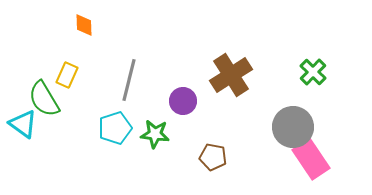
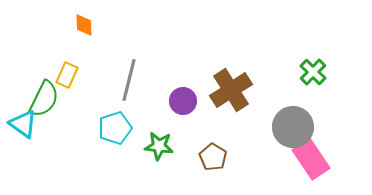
brown cross: moved 15 px down
green semicircle: rotated 123 degrees counterclockwise
green star: moved 4 px right, 12 px down
brown pentagon: rotated 20 degrees clockwise
